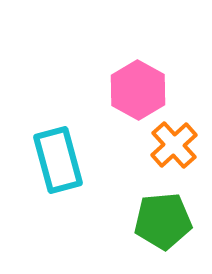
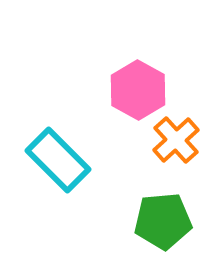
orange cross: moved 2 px right, 5 px up
cyan rectangle: rotated 30 degrees counterclockwise
